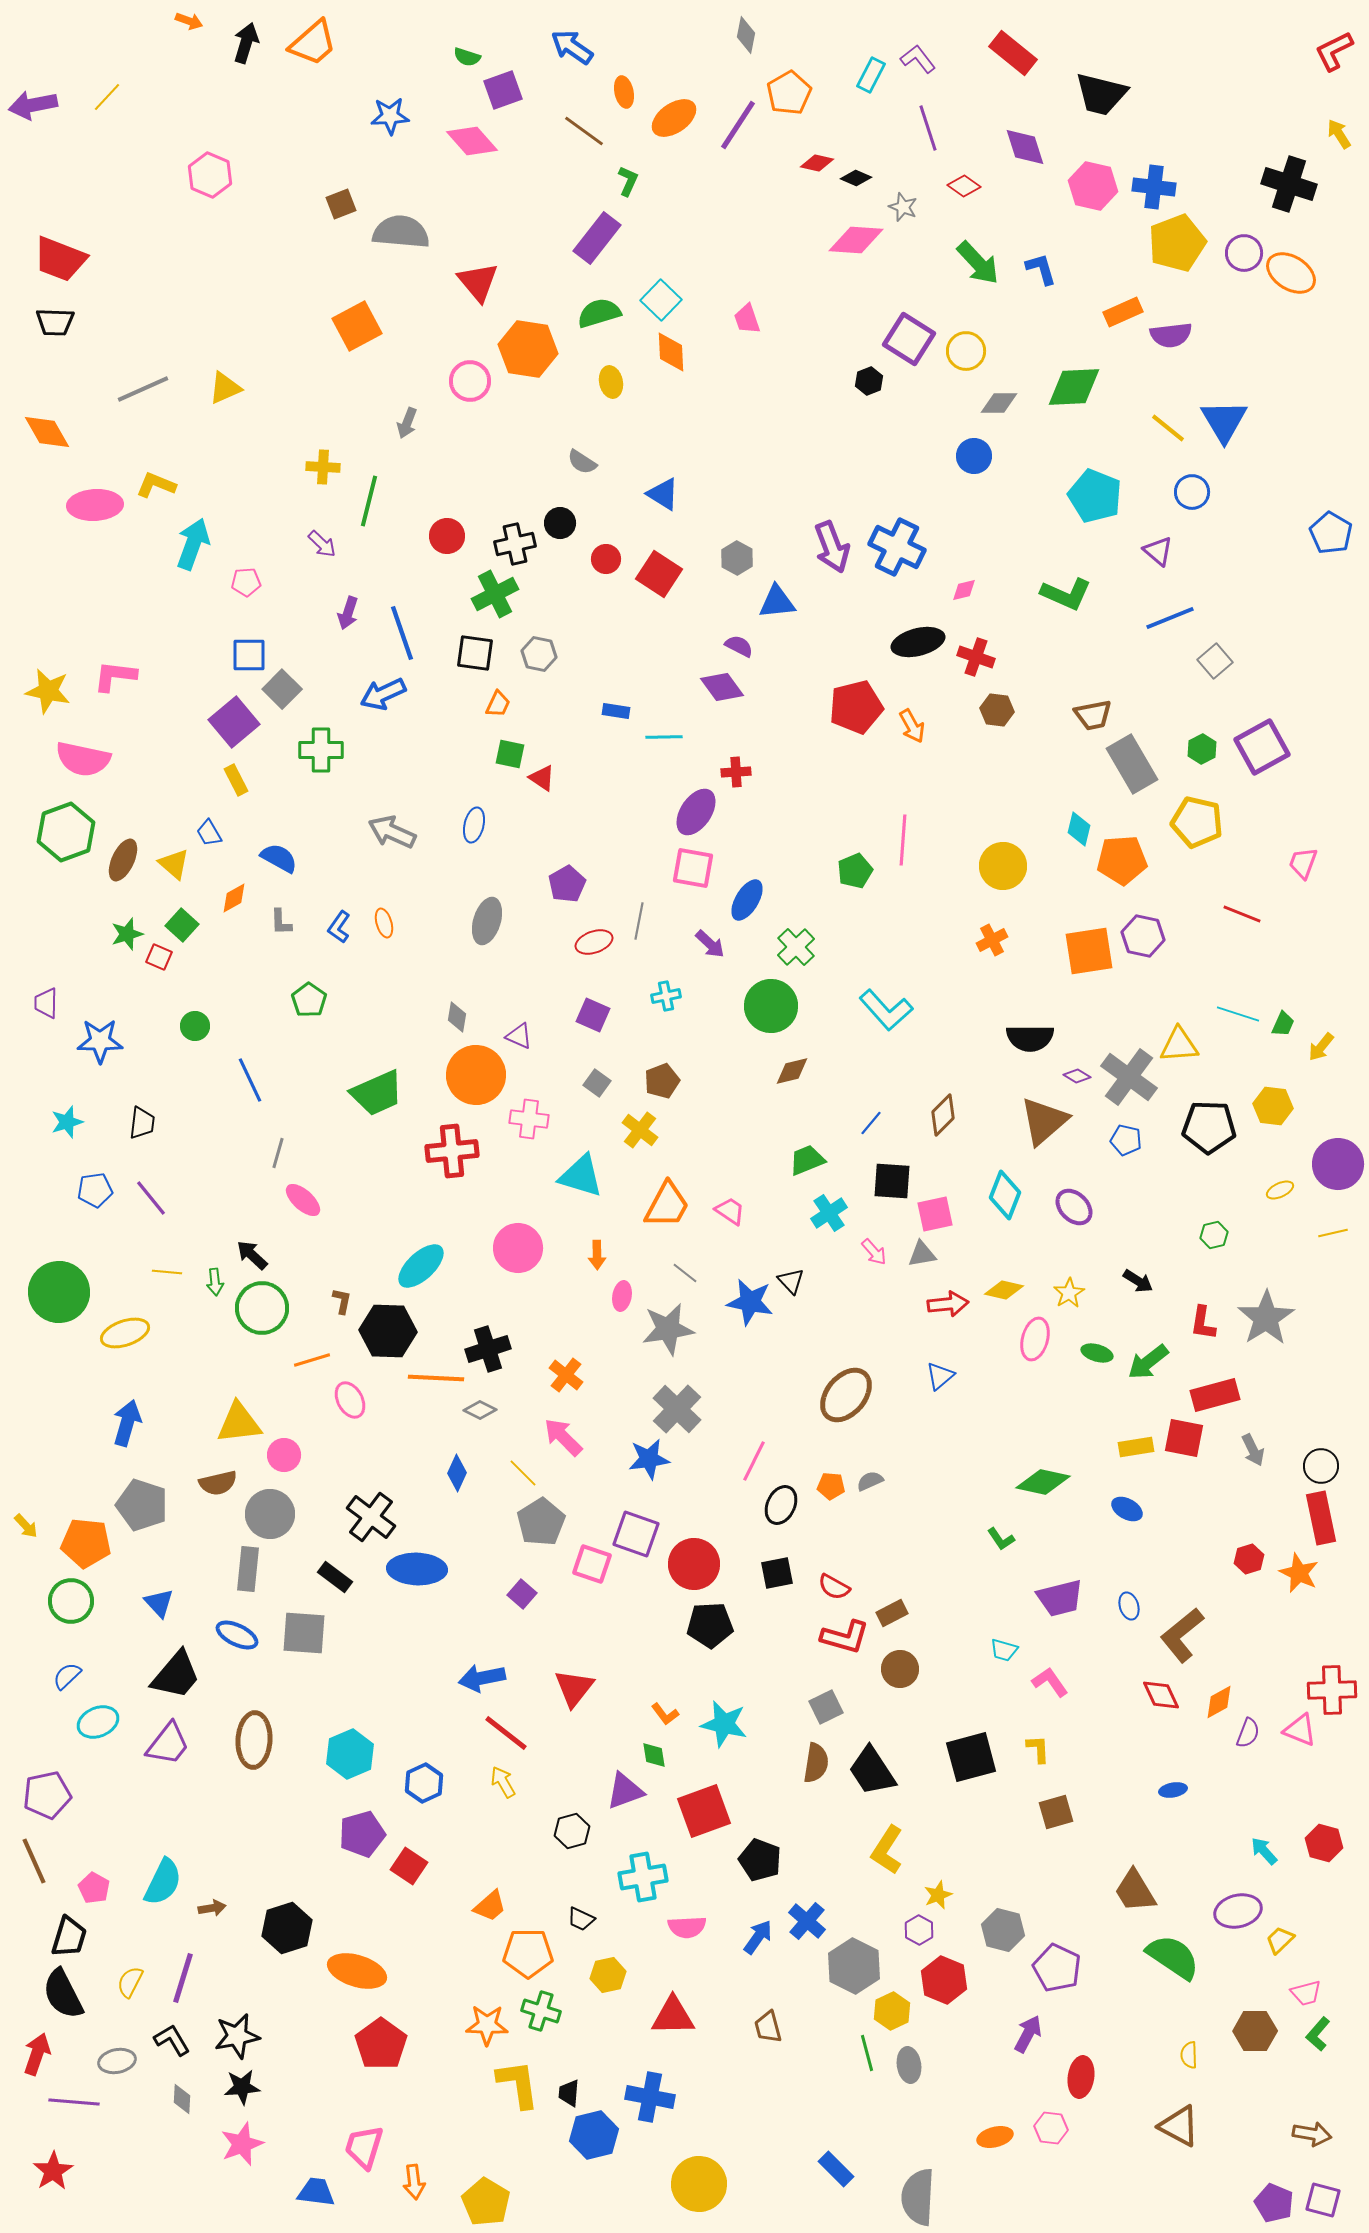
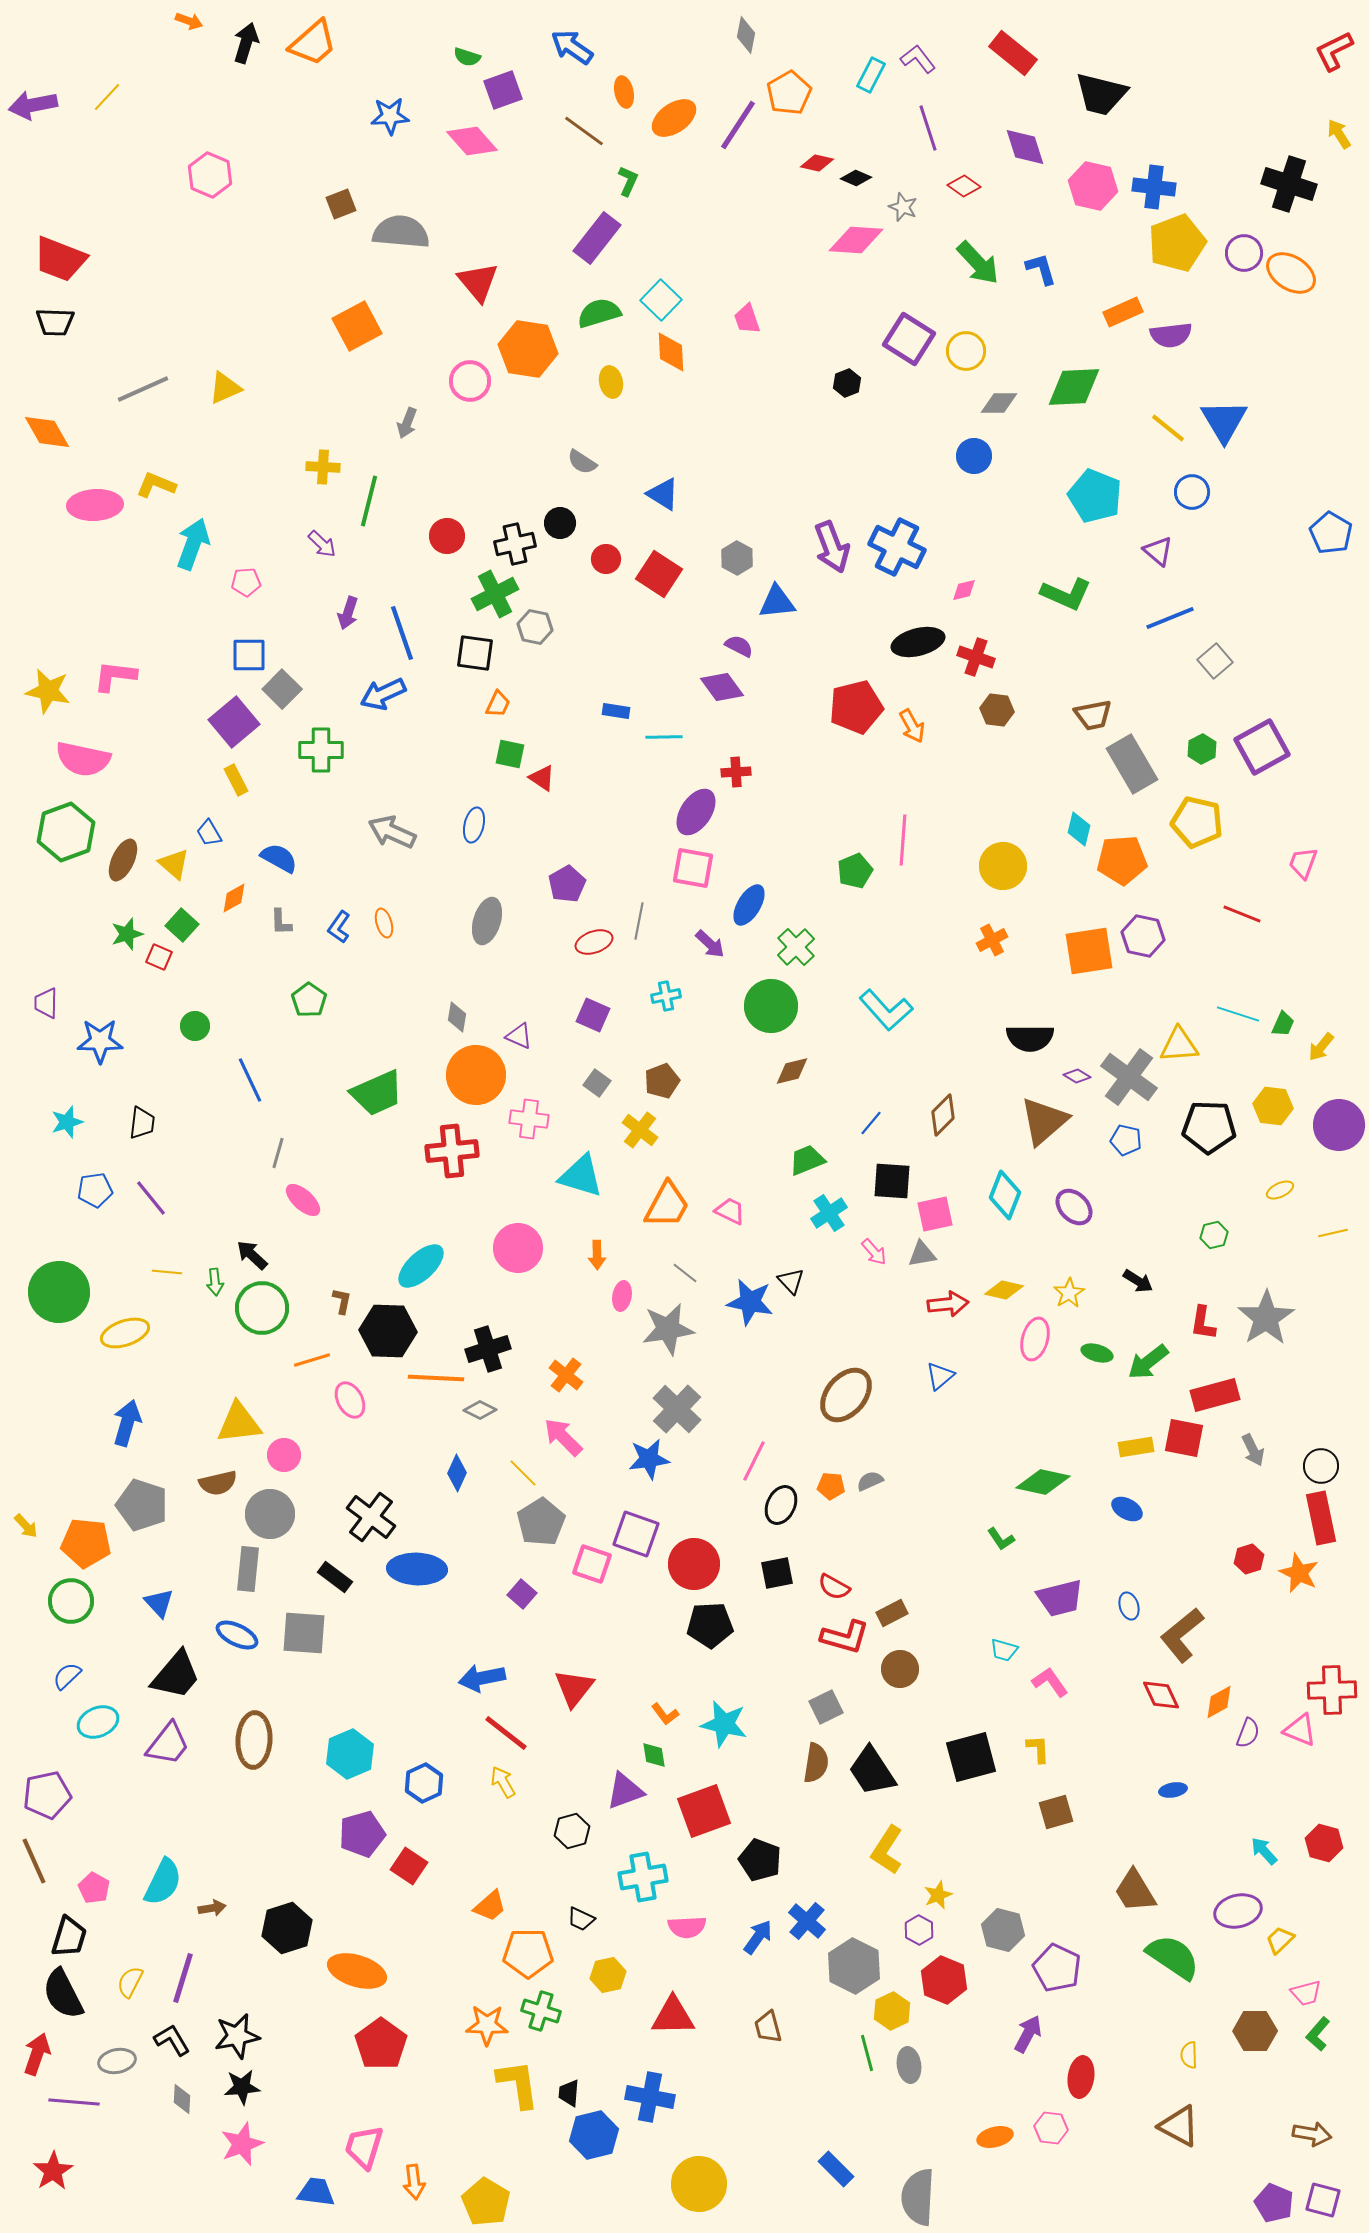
black hexagon at (869, 381): moved 22 px left, 2 px down
gray hexagon at (539, 654): moved 4 px left, 27 px up
blue ellipse at (747, 900): moved 2 px right, 5 px down
purple circle at (1338, 1164): moved 1 px right, 39 px up
pink trapezoid at (730, 1211): rotated 8 degrees counterclockwise
